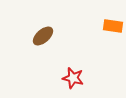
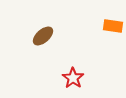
red star: rotated 20 degrees clockwise
